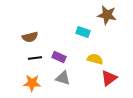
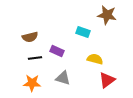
purple rectangle: moved 2 px left, 6 px up
red triangle: moved 2 px left, 2 px down
